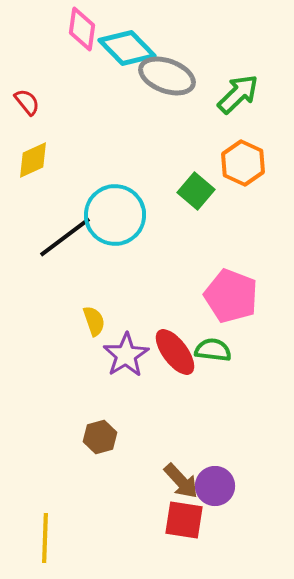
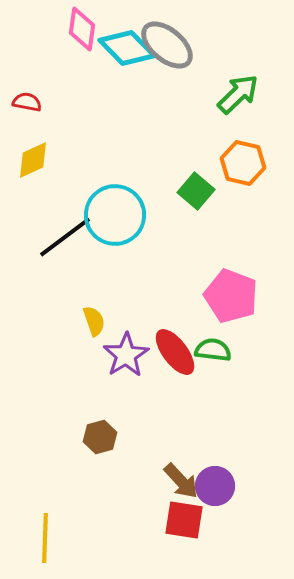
gray ellipse: moved 31 px up; rotated 20 degrees clockwise
red semicircle: rotated 40 degrees counterclockwise
orange hexagon: rotated 12 degrees counterclockwise
